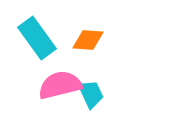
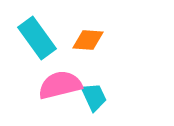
cyan trapezoid: moved 3 px right, 3 px down
